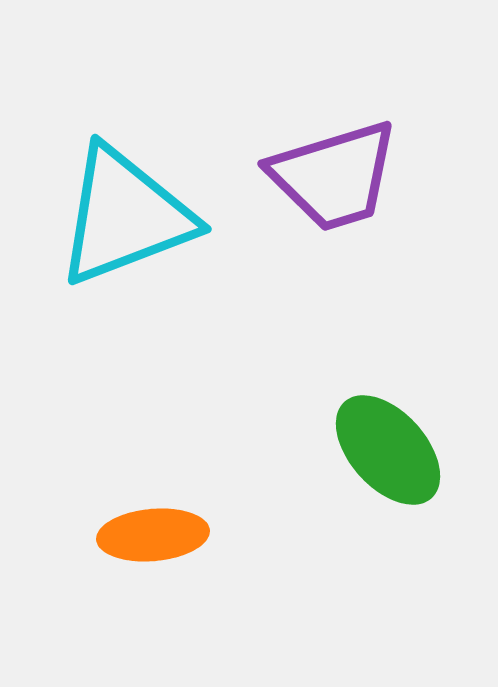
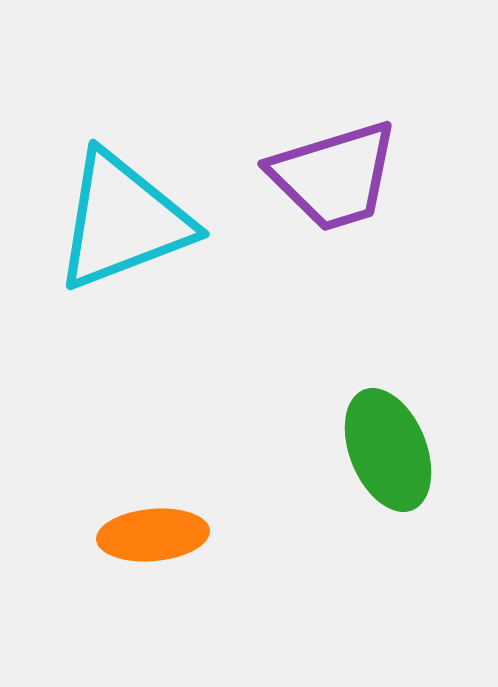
cyan triangle: moved 2 px left, 5 px down
green ellipse: rotated 20 degrees clockwise
